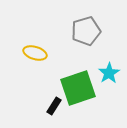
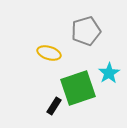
yellow ellipse: moved 14 px right
